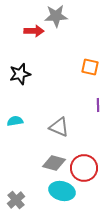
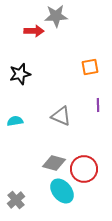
orange square: rotated 24 degrees counterclockwise
gray triangle: moved 2 px right, 11 px up
red circle: moved 1 px down
cyan ellipse: rotated 35 degrees clockwise
